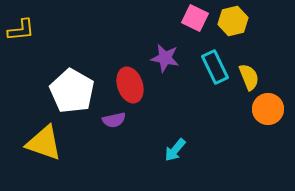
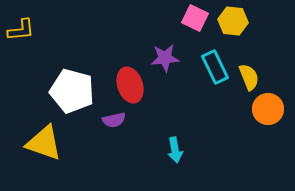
yellow hexagon: rotated 20 degrees clockwise
purple star: rotated 16 degrees counterclockwise
white pentagon: rotated 15 degrees counterclockwise
cyan arrow: rotated 50 degrees counterclockwise
